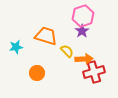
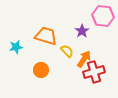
pink hexagon: moved 20 px right; rotated 25 degrees clockwise
orange arrow: rotated 54 degrees counterclockwise
orange circle: moved 4 px right, 3 px up
